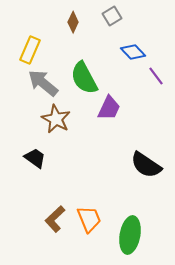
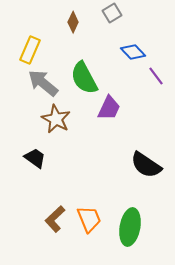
gray square: moved 3 px up
green ellipse: moved 8 px up
